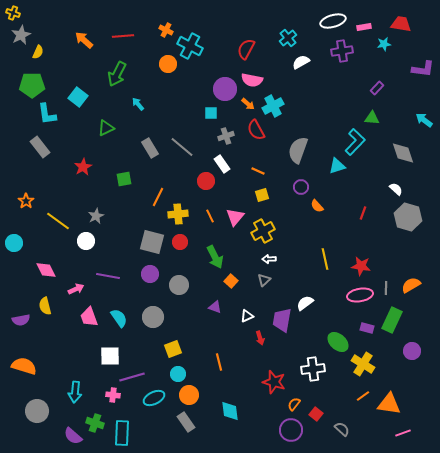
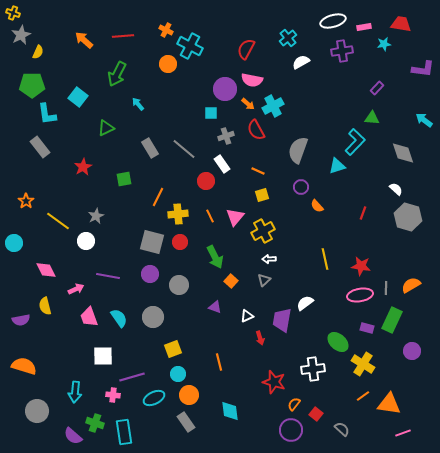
gray line at (182, 147): moved 2 px right, 2 px down
white square at (110, 356): moved 7 px left
cyan rectangle at (122, 433): moved 2 px right, 1 px up; rotated 10 degrees counterclockwise
